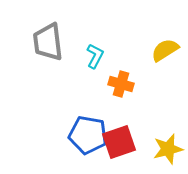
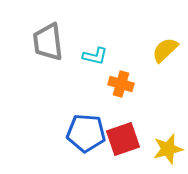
yellow semicircle: rotated 12 degrees counterclockwise
cyan L-shape: rotated 75 degrees clockwise
blue pentagon: moved 2 px left, 2 px up; rotated 6 degrees counterclockwise
red square: moved 4 px right, 3 px up
